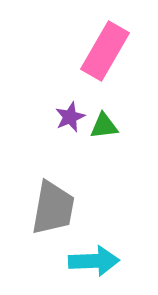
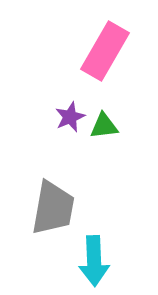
cyan arrow: rotated 90 degrees clockwise
